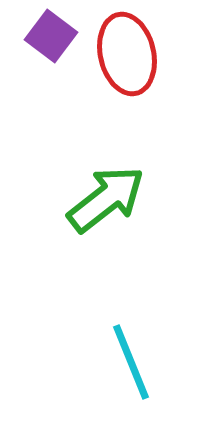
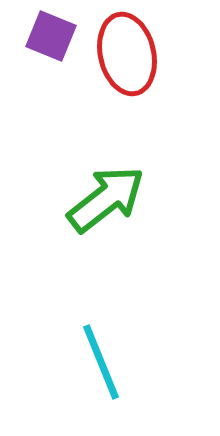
purple square: rotated 15 degrees counterclockwise
cyan line: moved 30 px left
